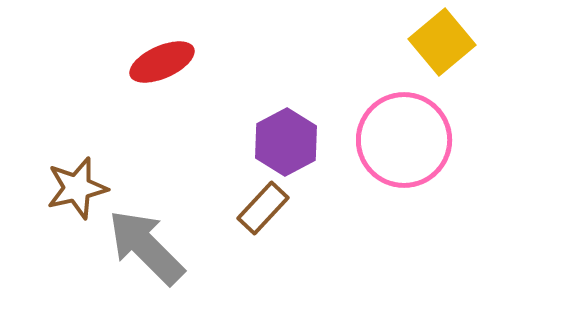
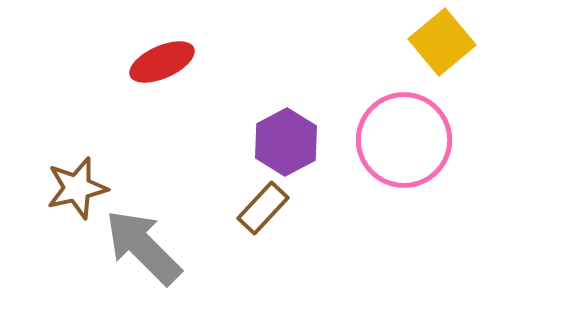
gray arrow: moved 3 px left
